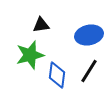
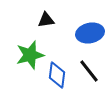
black triangle: moved 5 px right, 5 px up
blue ellipse: moved 1 px right, 2 px up
black line: rotated 70 degrees counterclockwise
